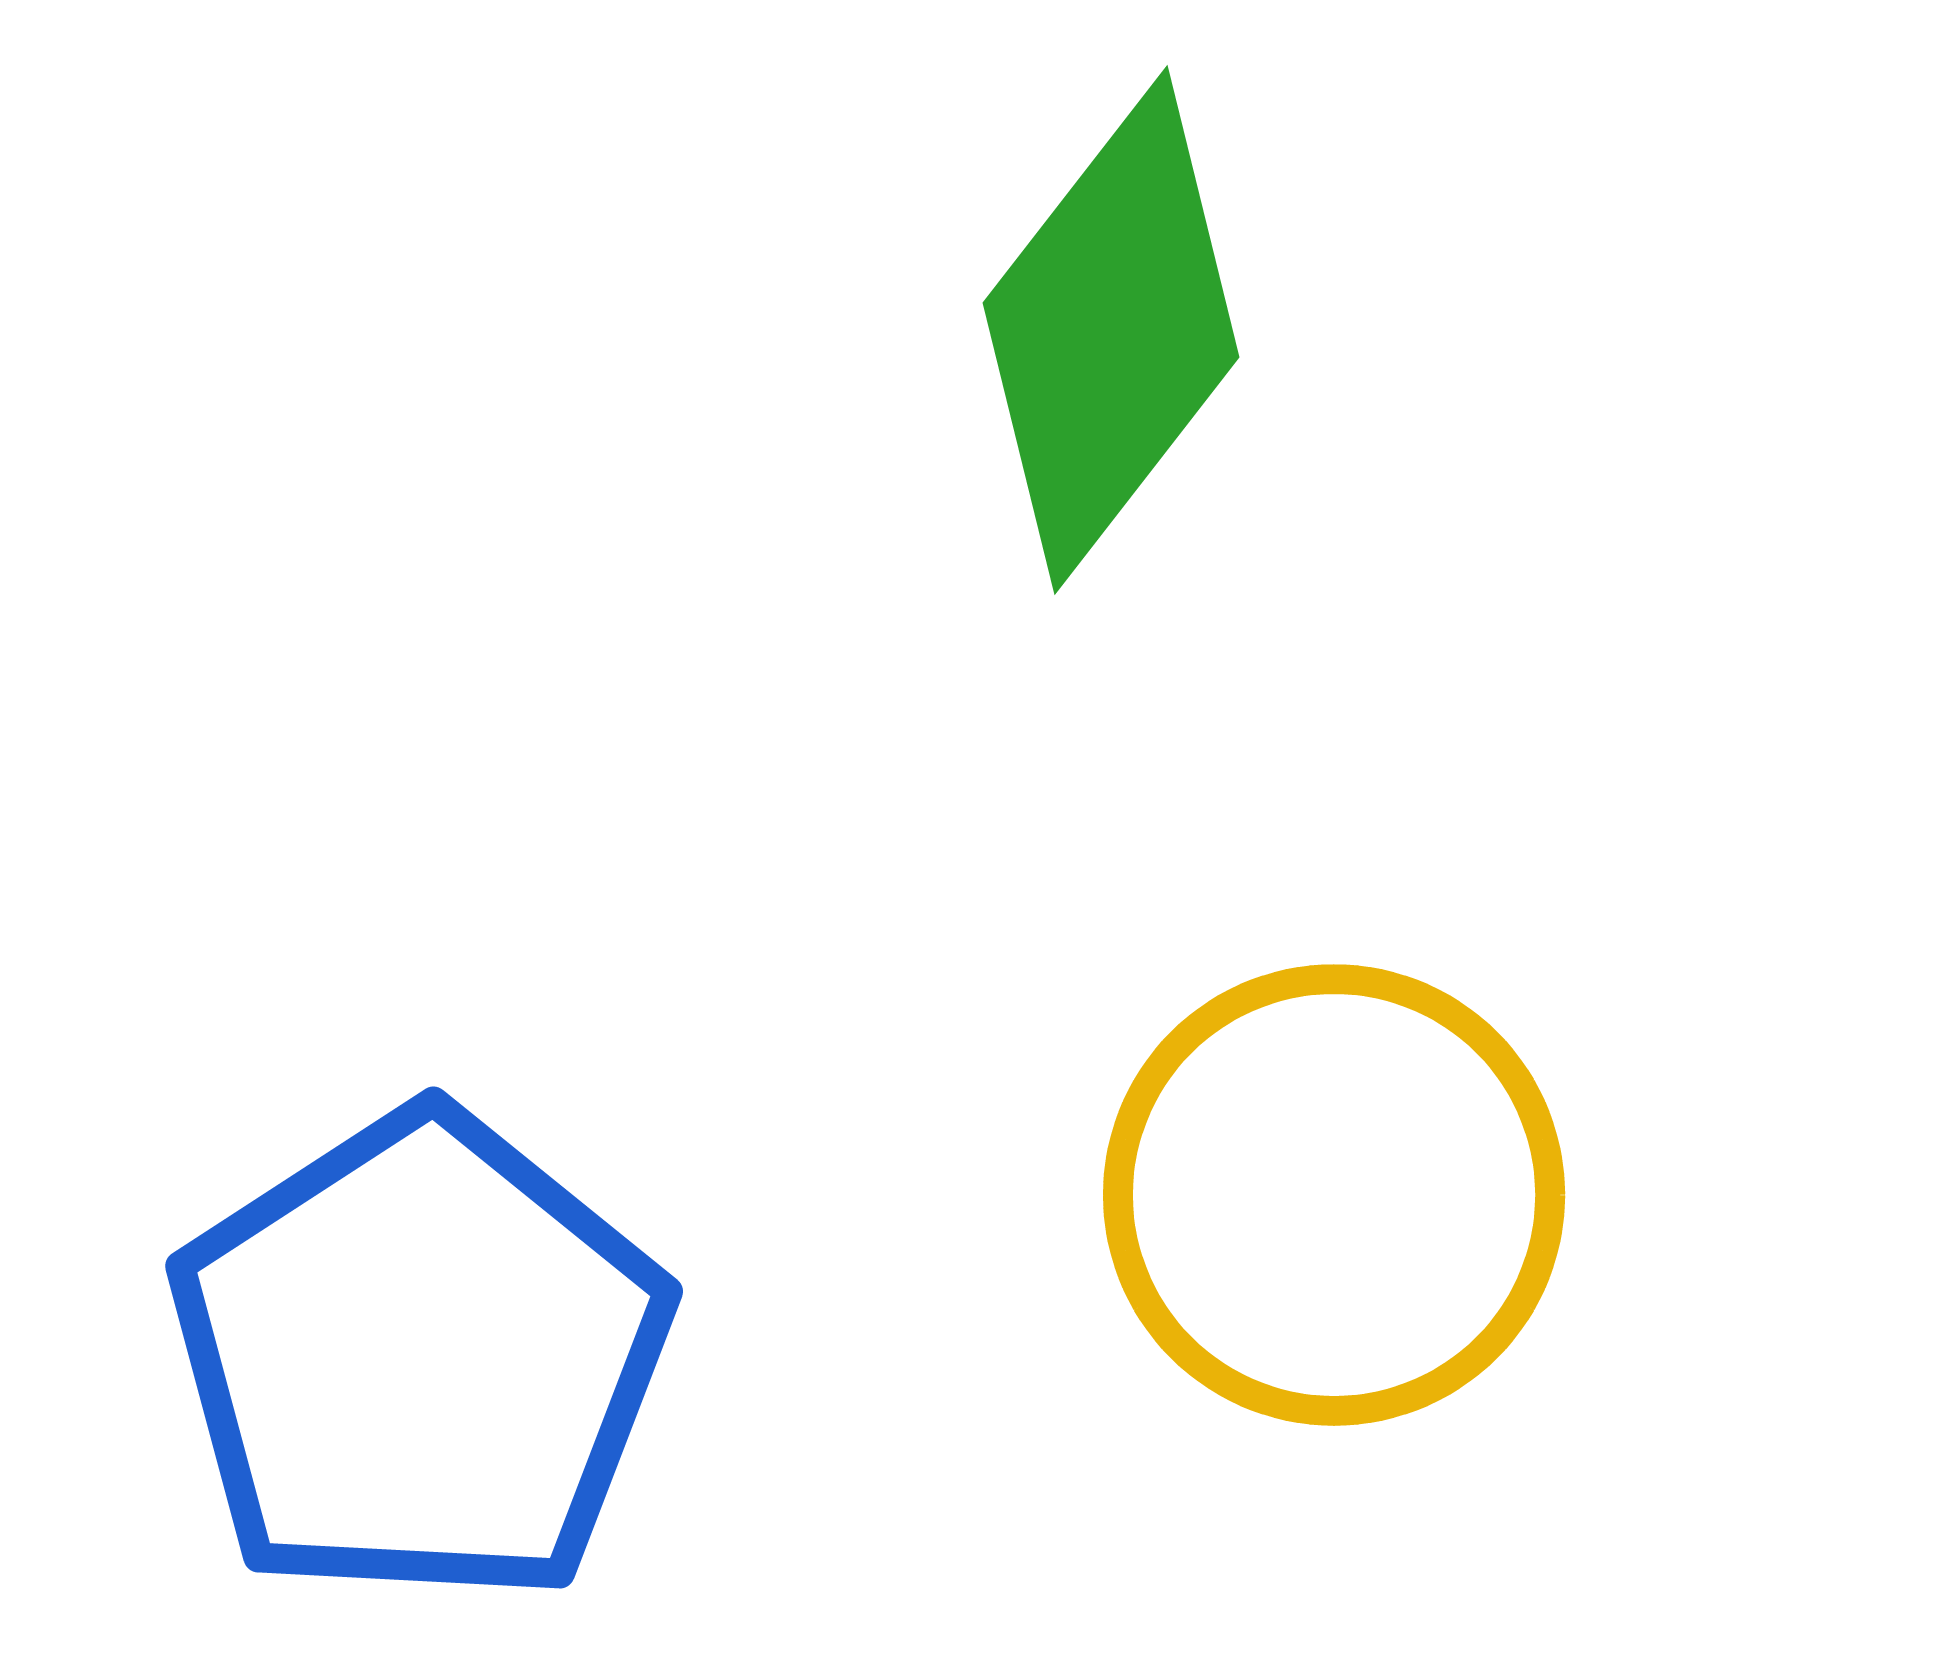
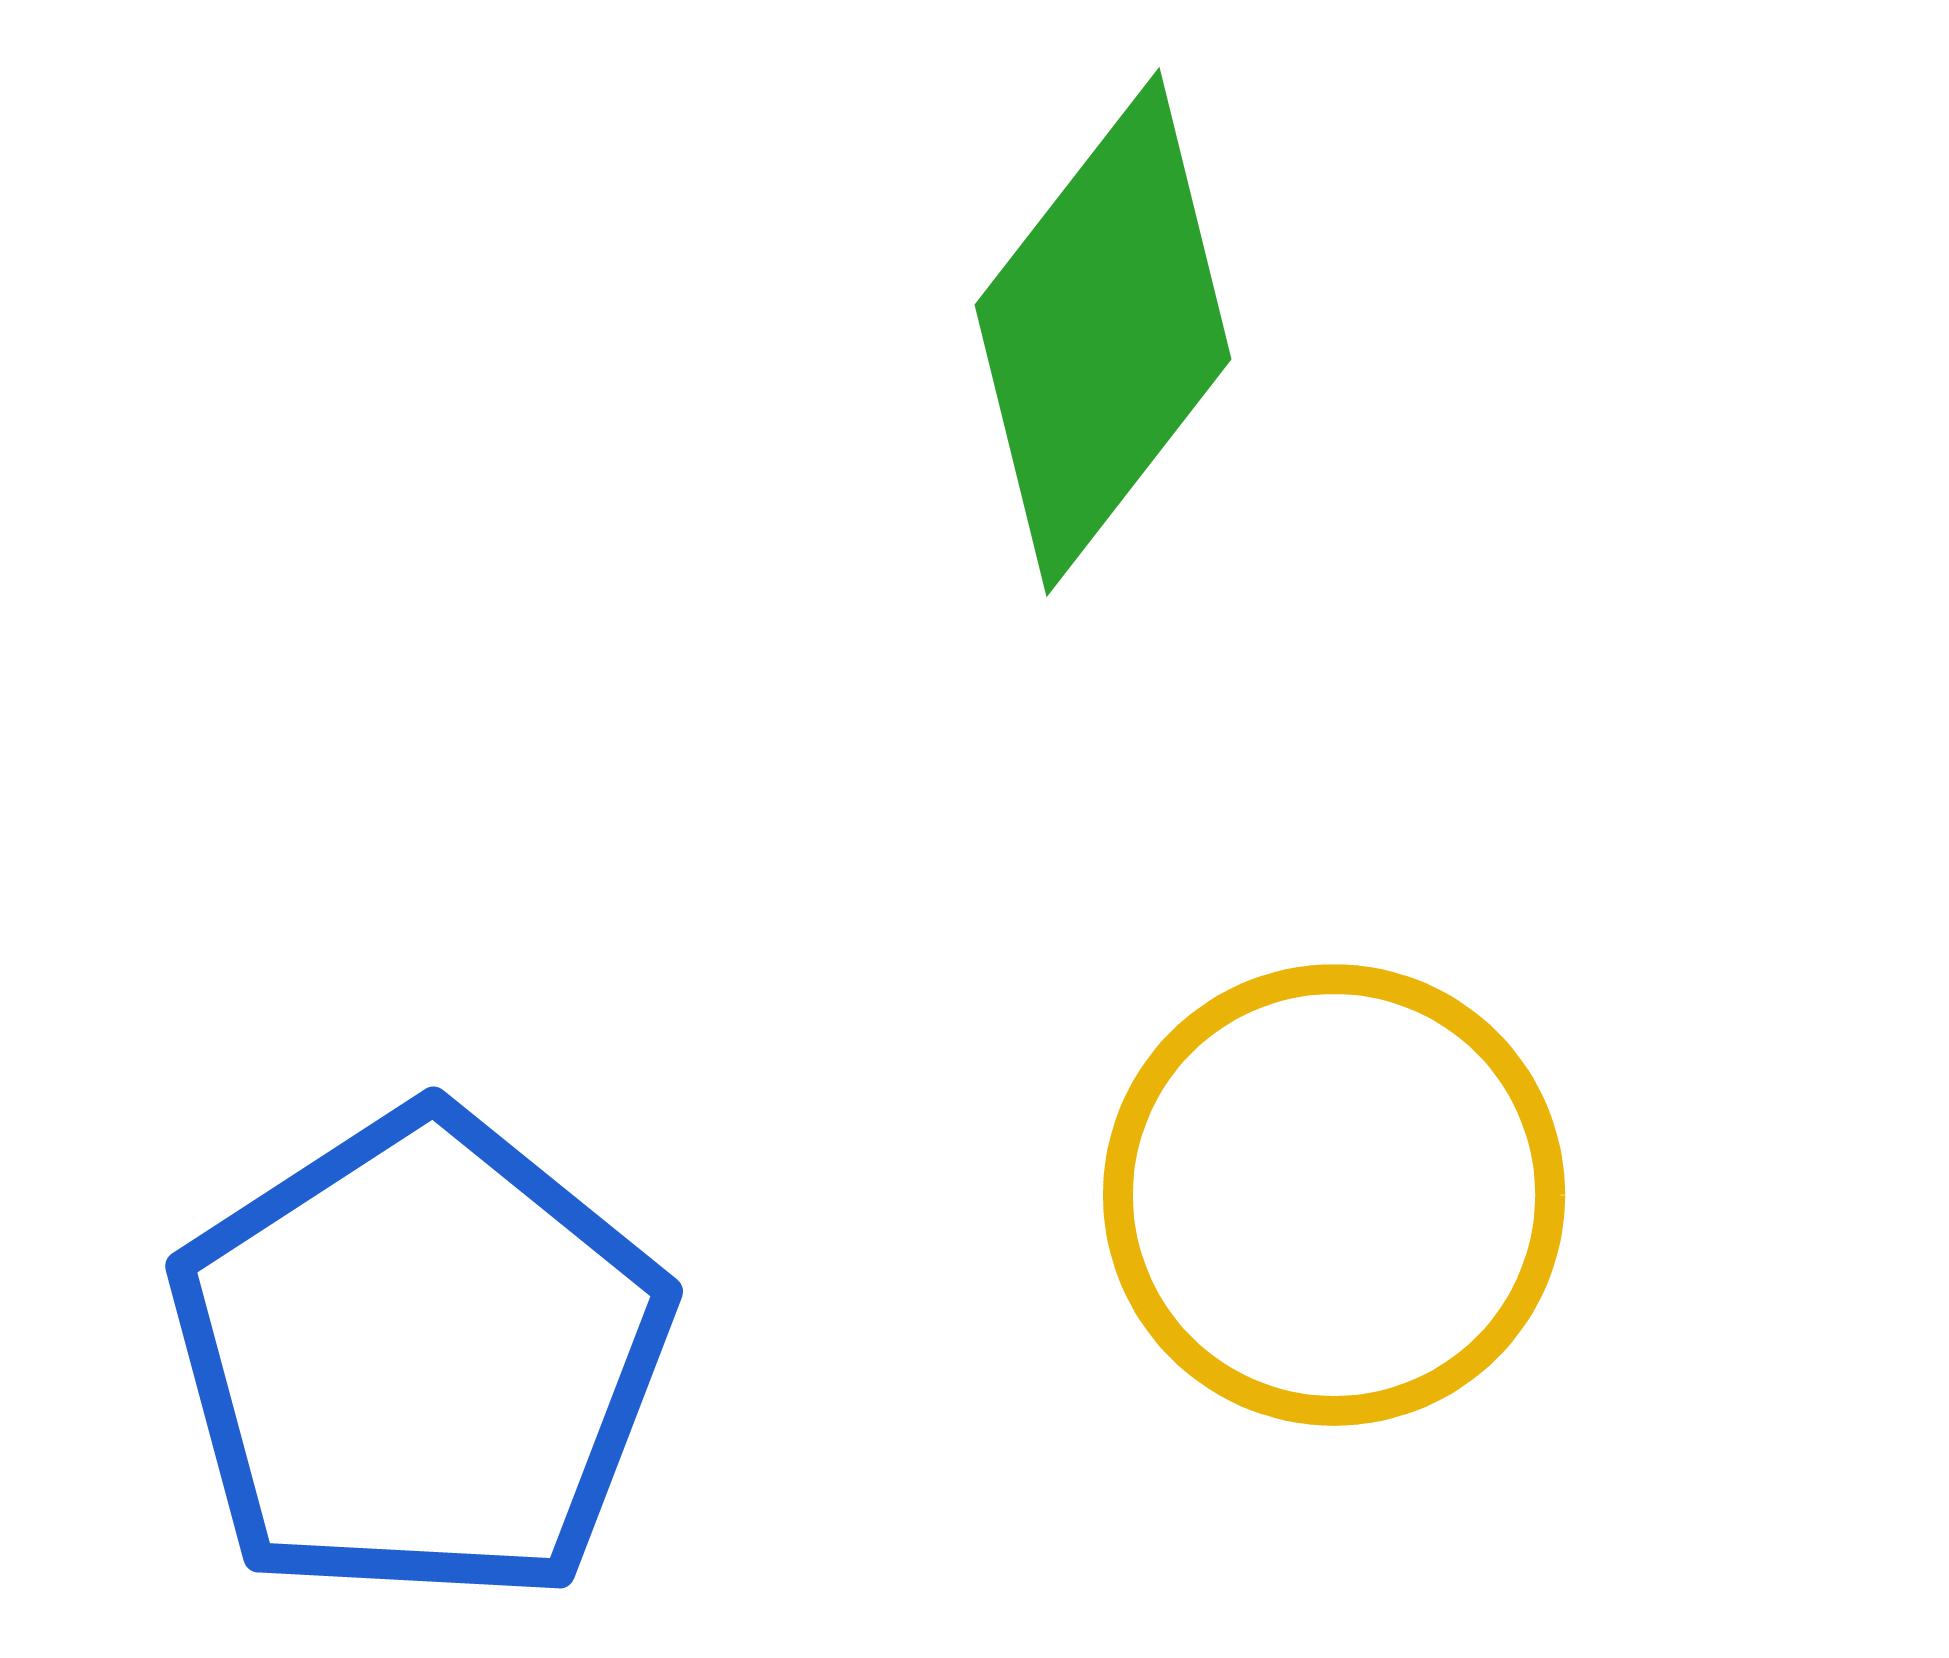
green diamond: moved 8 px left, 2 px down
